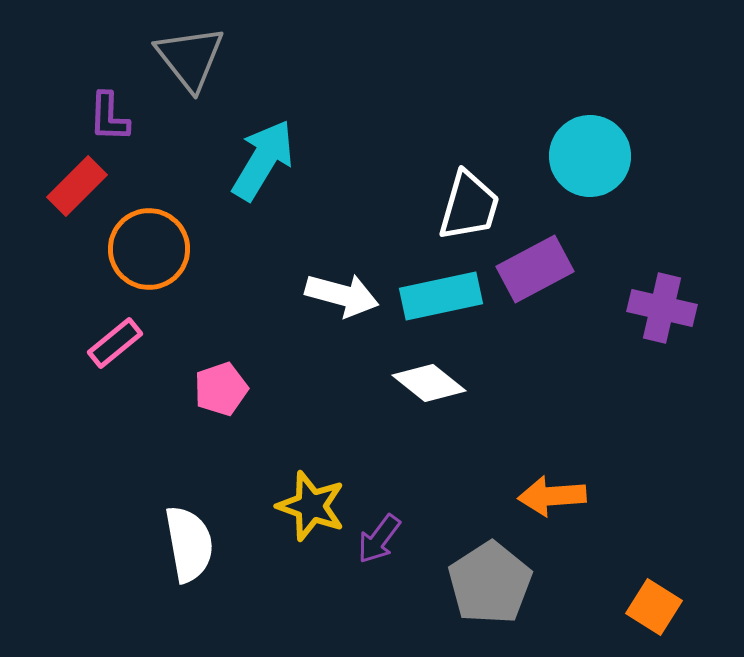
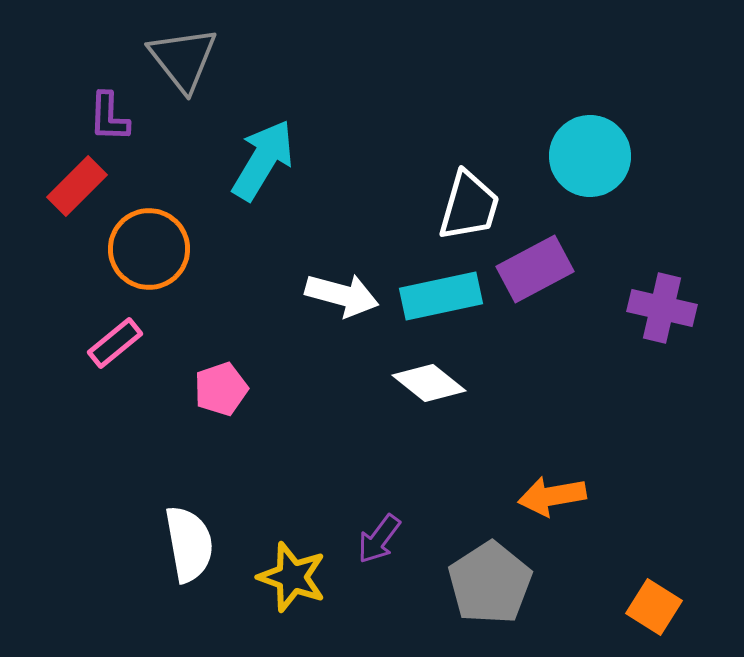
gray triangle: moved 7 px left, 1 px down
orange arrow: rotated 6 degrees counterclockwise
yellow star: moved 19 px left, 71 px down
